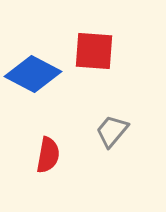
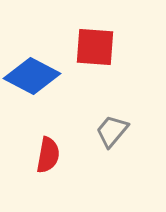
red square: moved 1 px right, 4 px up
blue diamond: moved 1 px left, 2 px down
